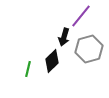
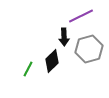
purple line: rotated 25 degrees clockwise
black arrow: rotated 18 degrees counterclockwise
green line: rotated 14 degrees clockwise
